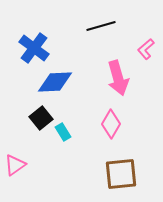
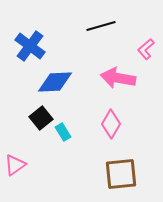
blue cross: moved 4 px left, 2 px up
pink arrow: rotated 116 degrees clockwise
